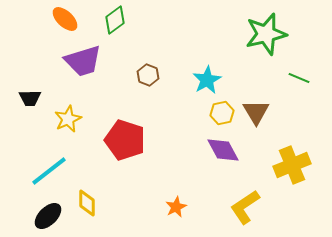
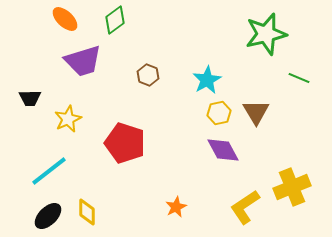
yellow hexagon: moved 3 px left
red pentagon: moved 3 px down
yellow cross: moved 22 px down
yellow diamond: moved 9 px down
